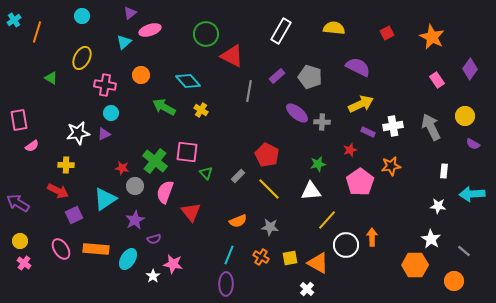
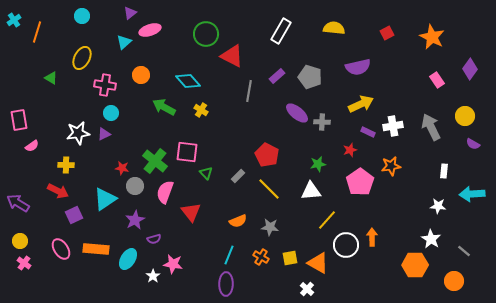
purple semicircle at (358, 67): rotated 140 degrees clockwise
